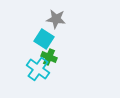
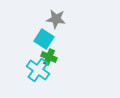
cyan cross: moved 1 px down
